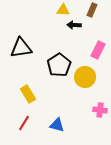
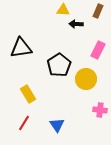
brown rectangle: moved 6 px right, 1 px down
black arrow: moved 2 px right, 1 px up
yellow circle: moved 1 px right, 2 px down
blue triangle: rotated 42 degrees clockwise
